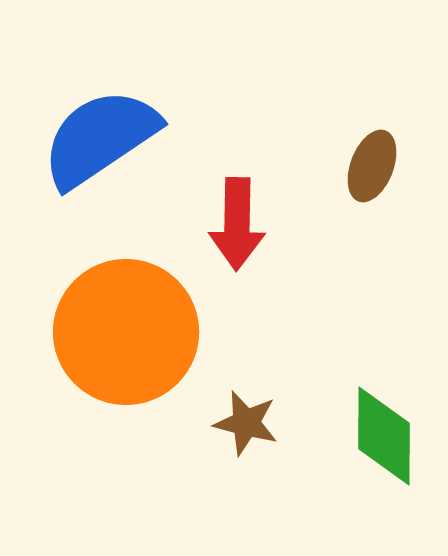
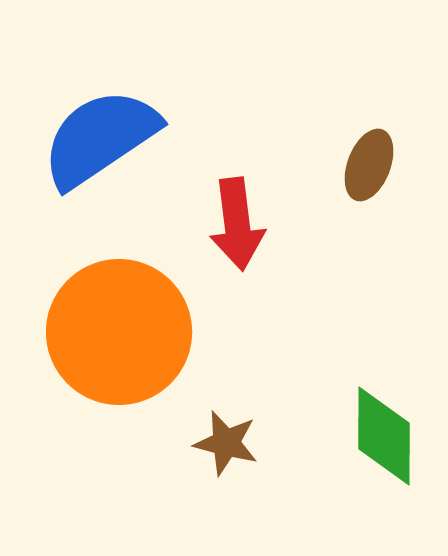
brown ellipse: moved 3 px left, 1 px up
red arrow: rotated 8 degrees counterclockwise
orange circle: moved 7 px left
brown star: moved 20 px left, 20 px down
